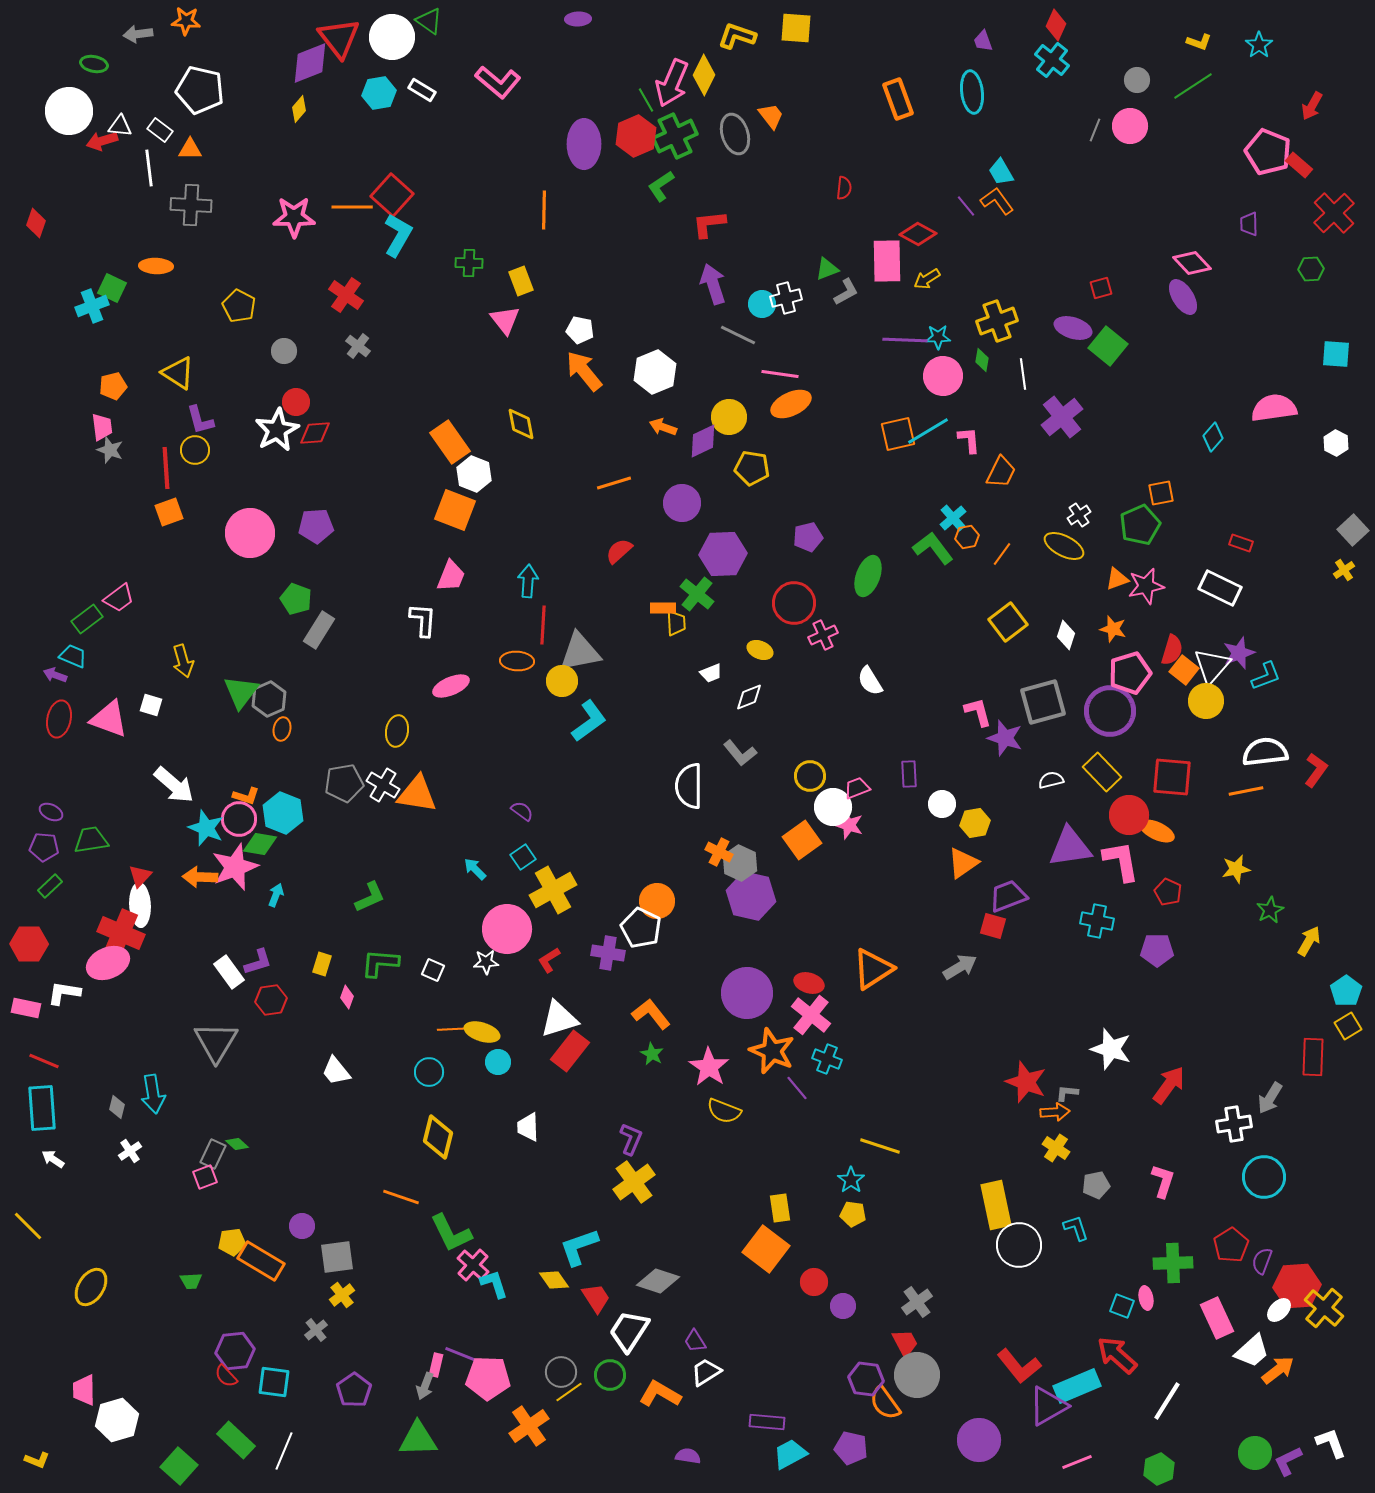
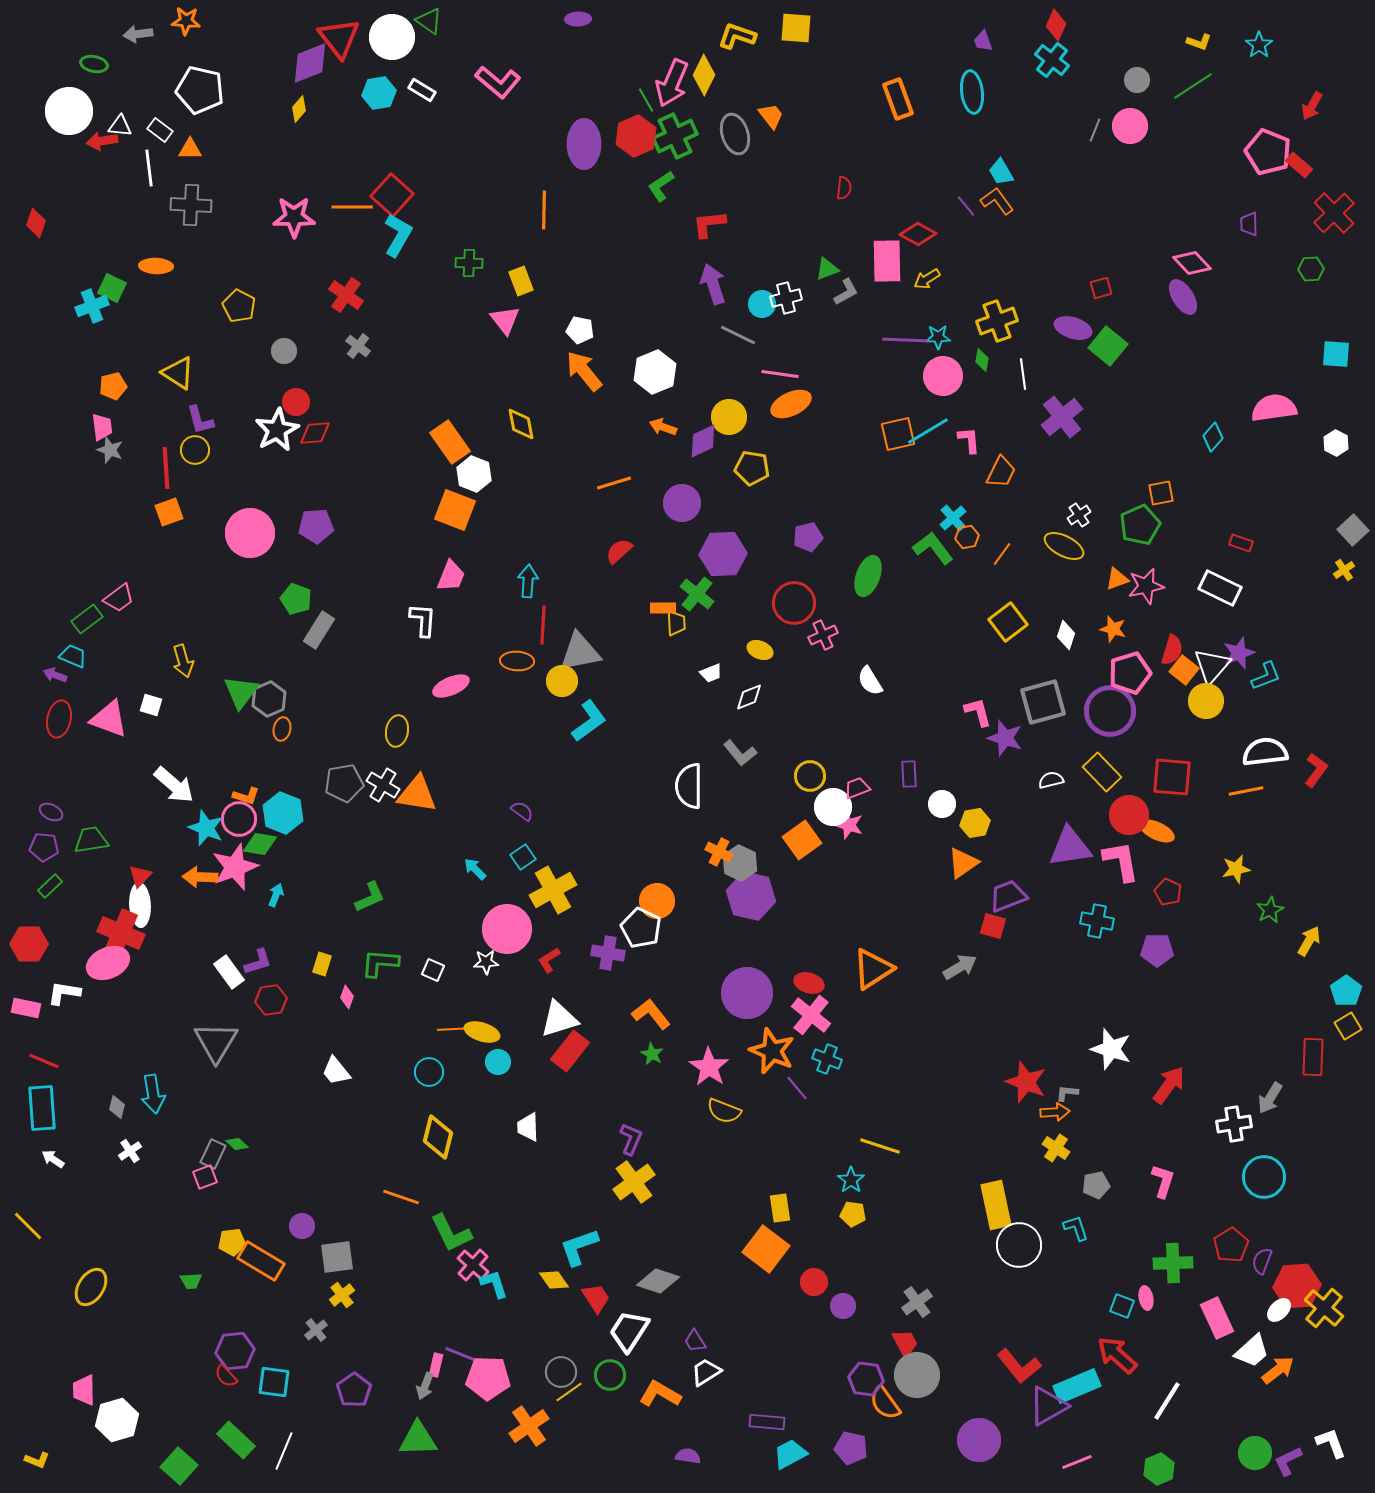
red arrow at (102, 141): rotated 8 degrees clockwise
